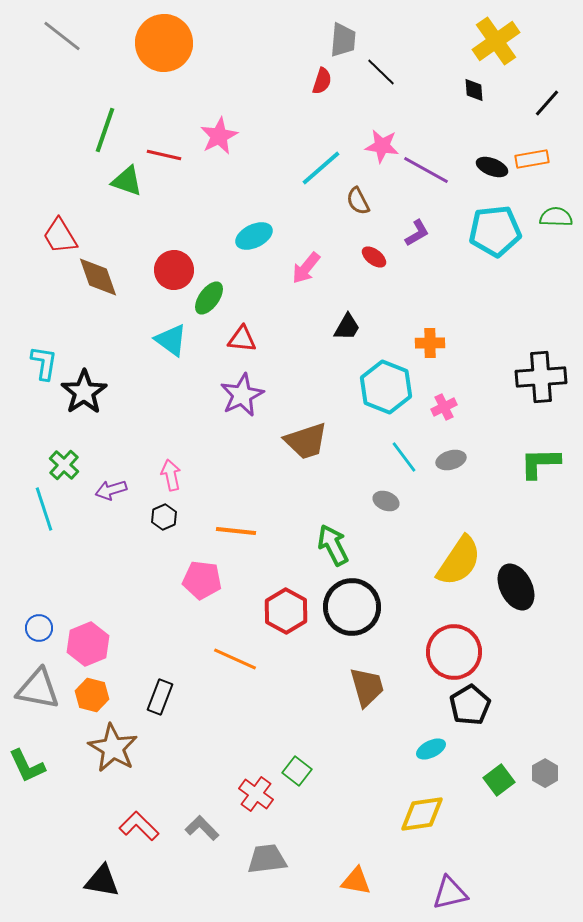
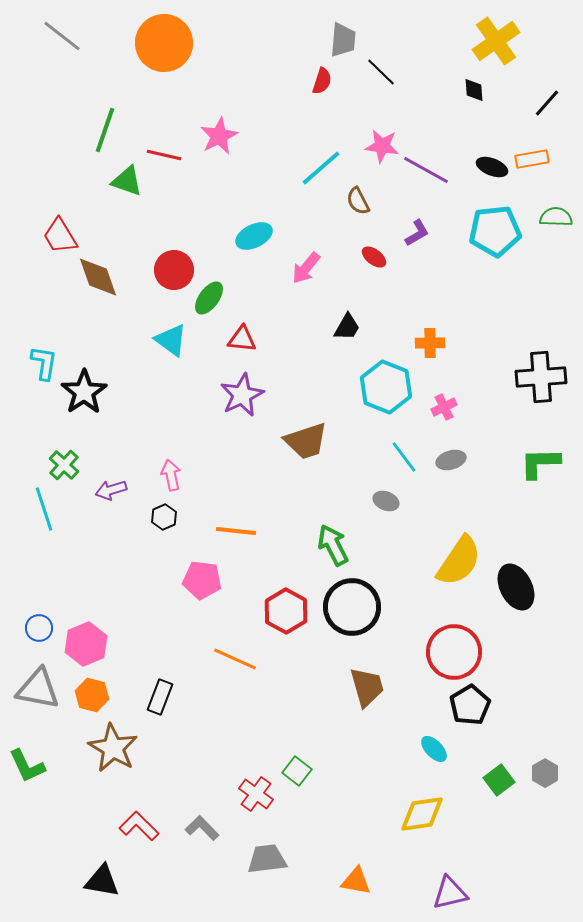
pink hexagon at (88, 644): moved 2 px left
cyan ellipse at (431, 749): moved 3 px right; rotated 72 degrees clockwise
